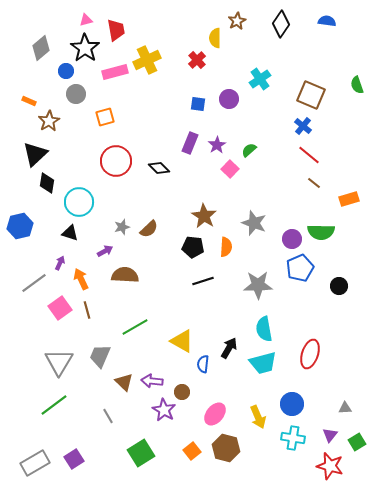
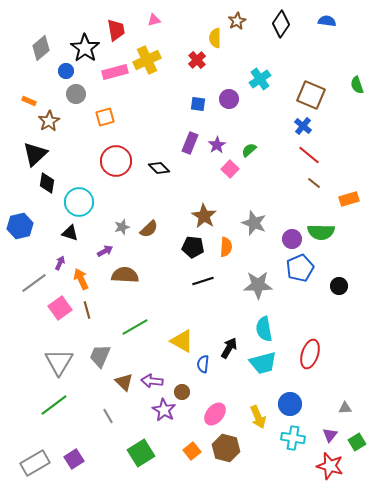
pink triangle at (86, 20): moved 68 px right
blue circle at (292, 404): moved 2 px left
